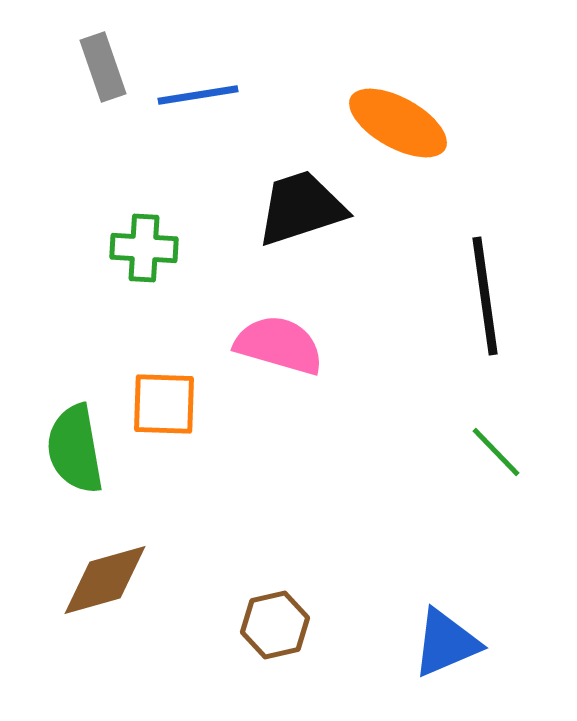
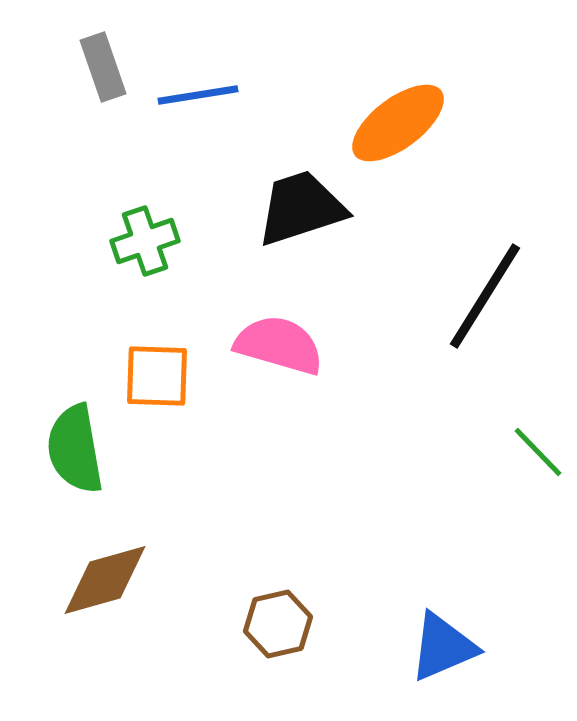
orange ellipse: rotated 66 degrees counterclockwise
green cross: moved 1 px right, 7 px up; rotated 22 degrees counterclockwise
black line: rotated 40 degrees clockwise
orange square: moved 7 px left, 28 px up
green line: moved 42 px right
brown hexagon: moved 3 px right, 1 px up
blue triangle: moved 3 px left, 4 px down
